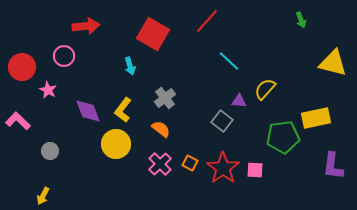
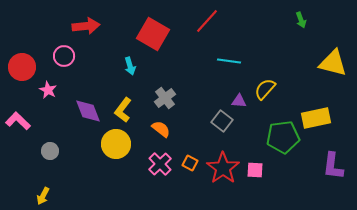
cyan line: rotated 35 degrees counterclockwise
